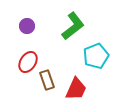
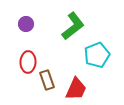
purple circle: moved 1 px left, 2 px up
cyan pentagon: moved 1 px right, 1 px up
red ellipse: rotated 30 degrees counterclockwise
